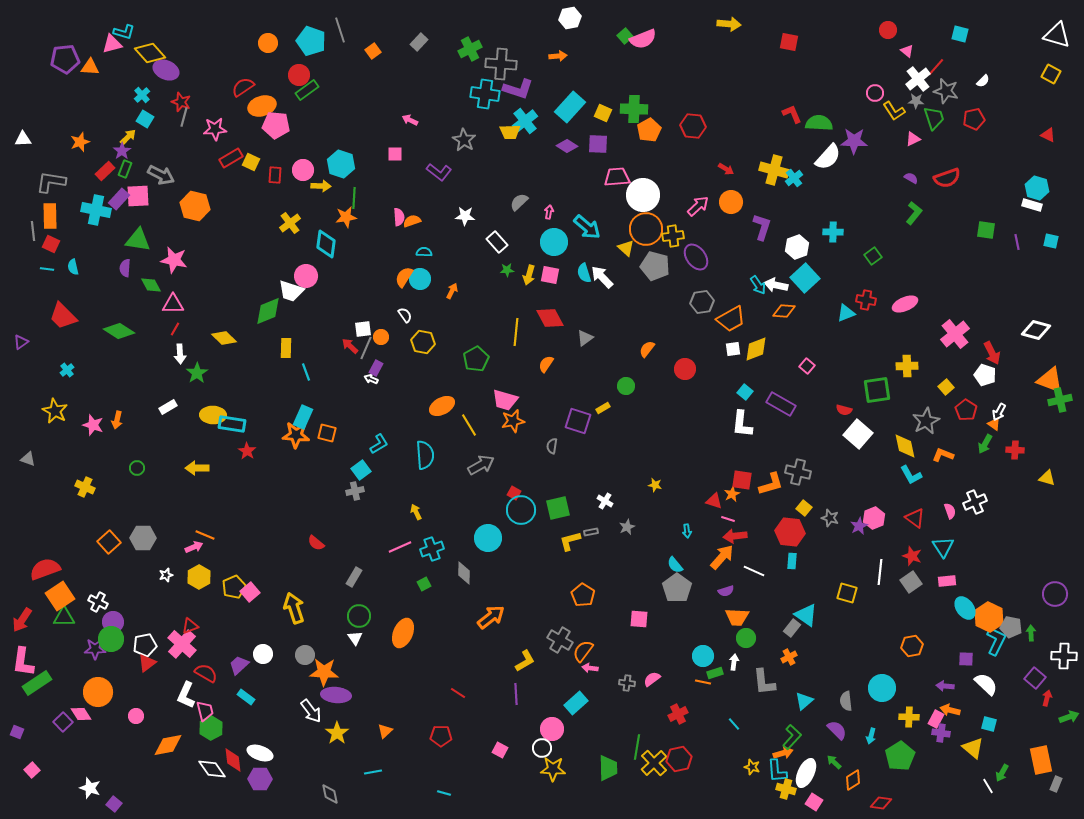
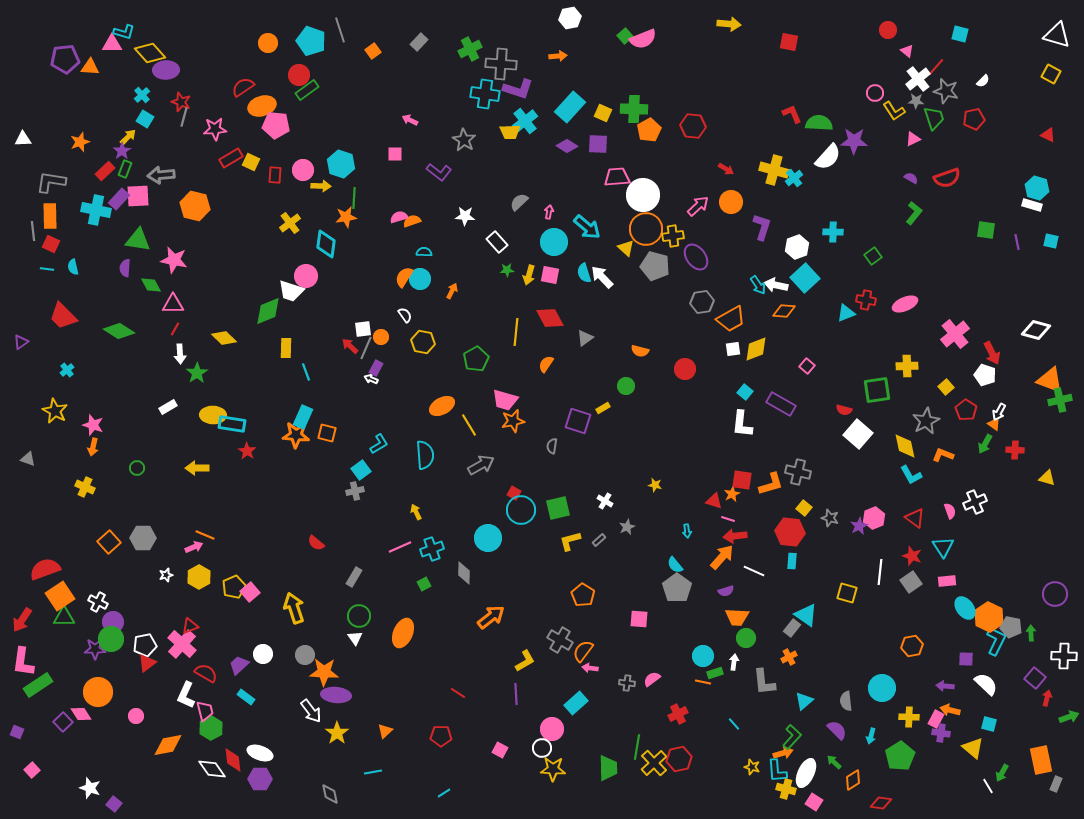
pink triangle at (112, 44): rotated 15 degrees clockwise
purple ellipse at (166, 70): rotated 25 degrees counterclockwise
gray arrow at (161, 175): rotated 148 degrees clockwise
pink semicircle at (399, 217): rotated 102 degrees counterclockwise
orange semicircle at (647, 349): moved 7 px left, 2 px down; rotated 114 degrees counterclockwise
orange arrow at (117, 420): moved 24 px left, 27 px down
gray rectangle at (591, 532): moved 8 px right, 8 px down; rotated 32 degrees counterclockwise
green rectangle at (37, 683): moved 1 px right, 2 px down
cyan line at (444, 793): rotated 48 degrees counterclockwise
